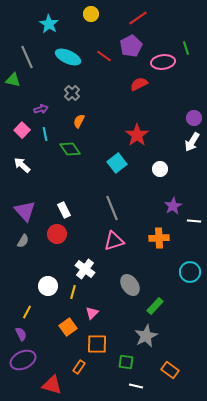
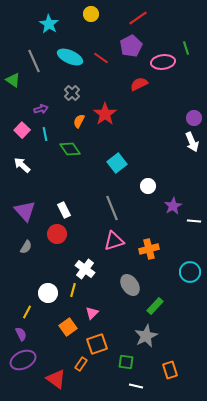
red line at (104, 56): moved 3 px left, 2 px down
gray line at (27, 57): moved 7 px right, 4 px down
cyan ellipse at (68, 57): moved 2 px right
green triangle at (13, 80): rotated 21 degrees clockwise
red star at (137, 135): moved 32 px left, 21 px up
white arrow at (192, 142): rotated 54 degrees counterclockwise
white circle at (160, 169): moved 12 px left, 17 px down
orange cross at (159, 238): moved 10 px left, 11 px down; rotated 12 degrees counterclockwise
gray semicircle at (23, 241): moved 3 px right, 6 px down
white circle at (48, 286): moved 7 px down
yellow line at (73, 292): moved 2 px up
orange square at (97, 344): rotated 20 degrees counterclockwise
orange rectangle at (79, 367): moved 2 px right, 3 px up
orange rectangle at (170, 370): rotated 36 degrees clockwise
red triangle at (52, 385): moved 4 px right, 6 px up; rotated 20 degrees clockwise
